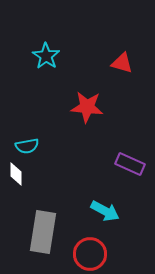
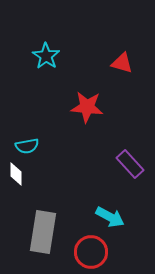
purple rectangle: rotated 24 degrees clockwise
cyan arrow: moved 5 px right, 6 px down
red circle: moved 1 px right, 2 px up
